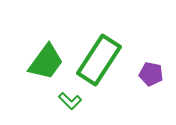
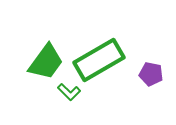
green rectangle: rotated 27 degrees clockwise
green L-shape: moved 1 px left, 9 px up
